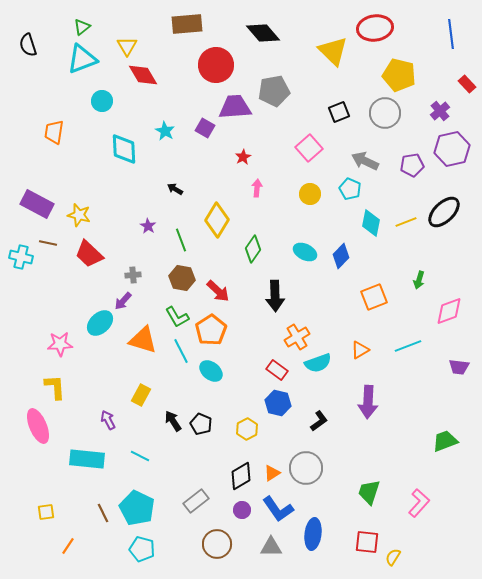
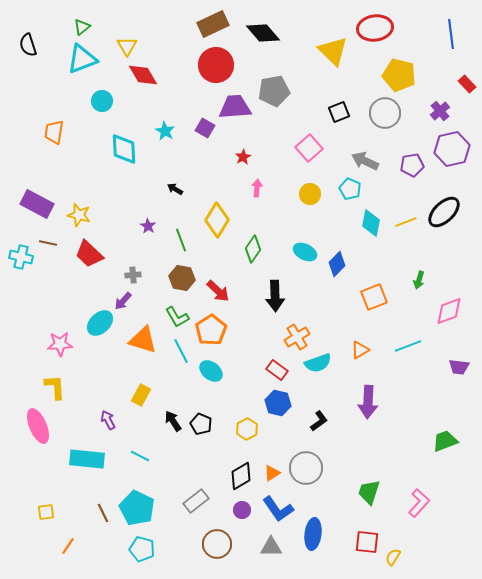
brown rectangle at (187, 24): moved 26 px right; rotated 20 degrees counterclockwise
blue diamond at (341, 256): moved 4 px left, 8 px down
